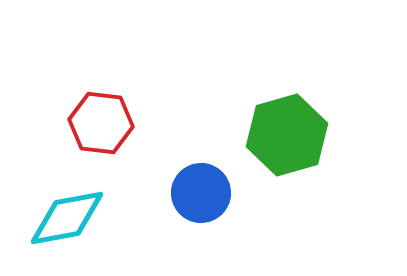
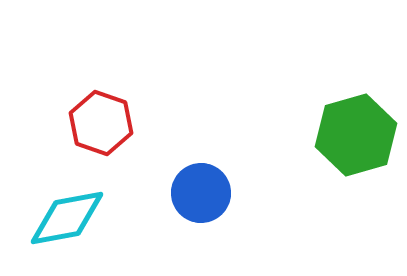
red hexagon: rotated 12 degrees clockwise
green hexagon: moved 69 px right
